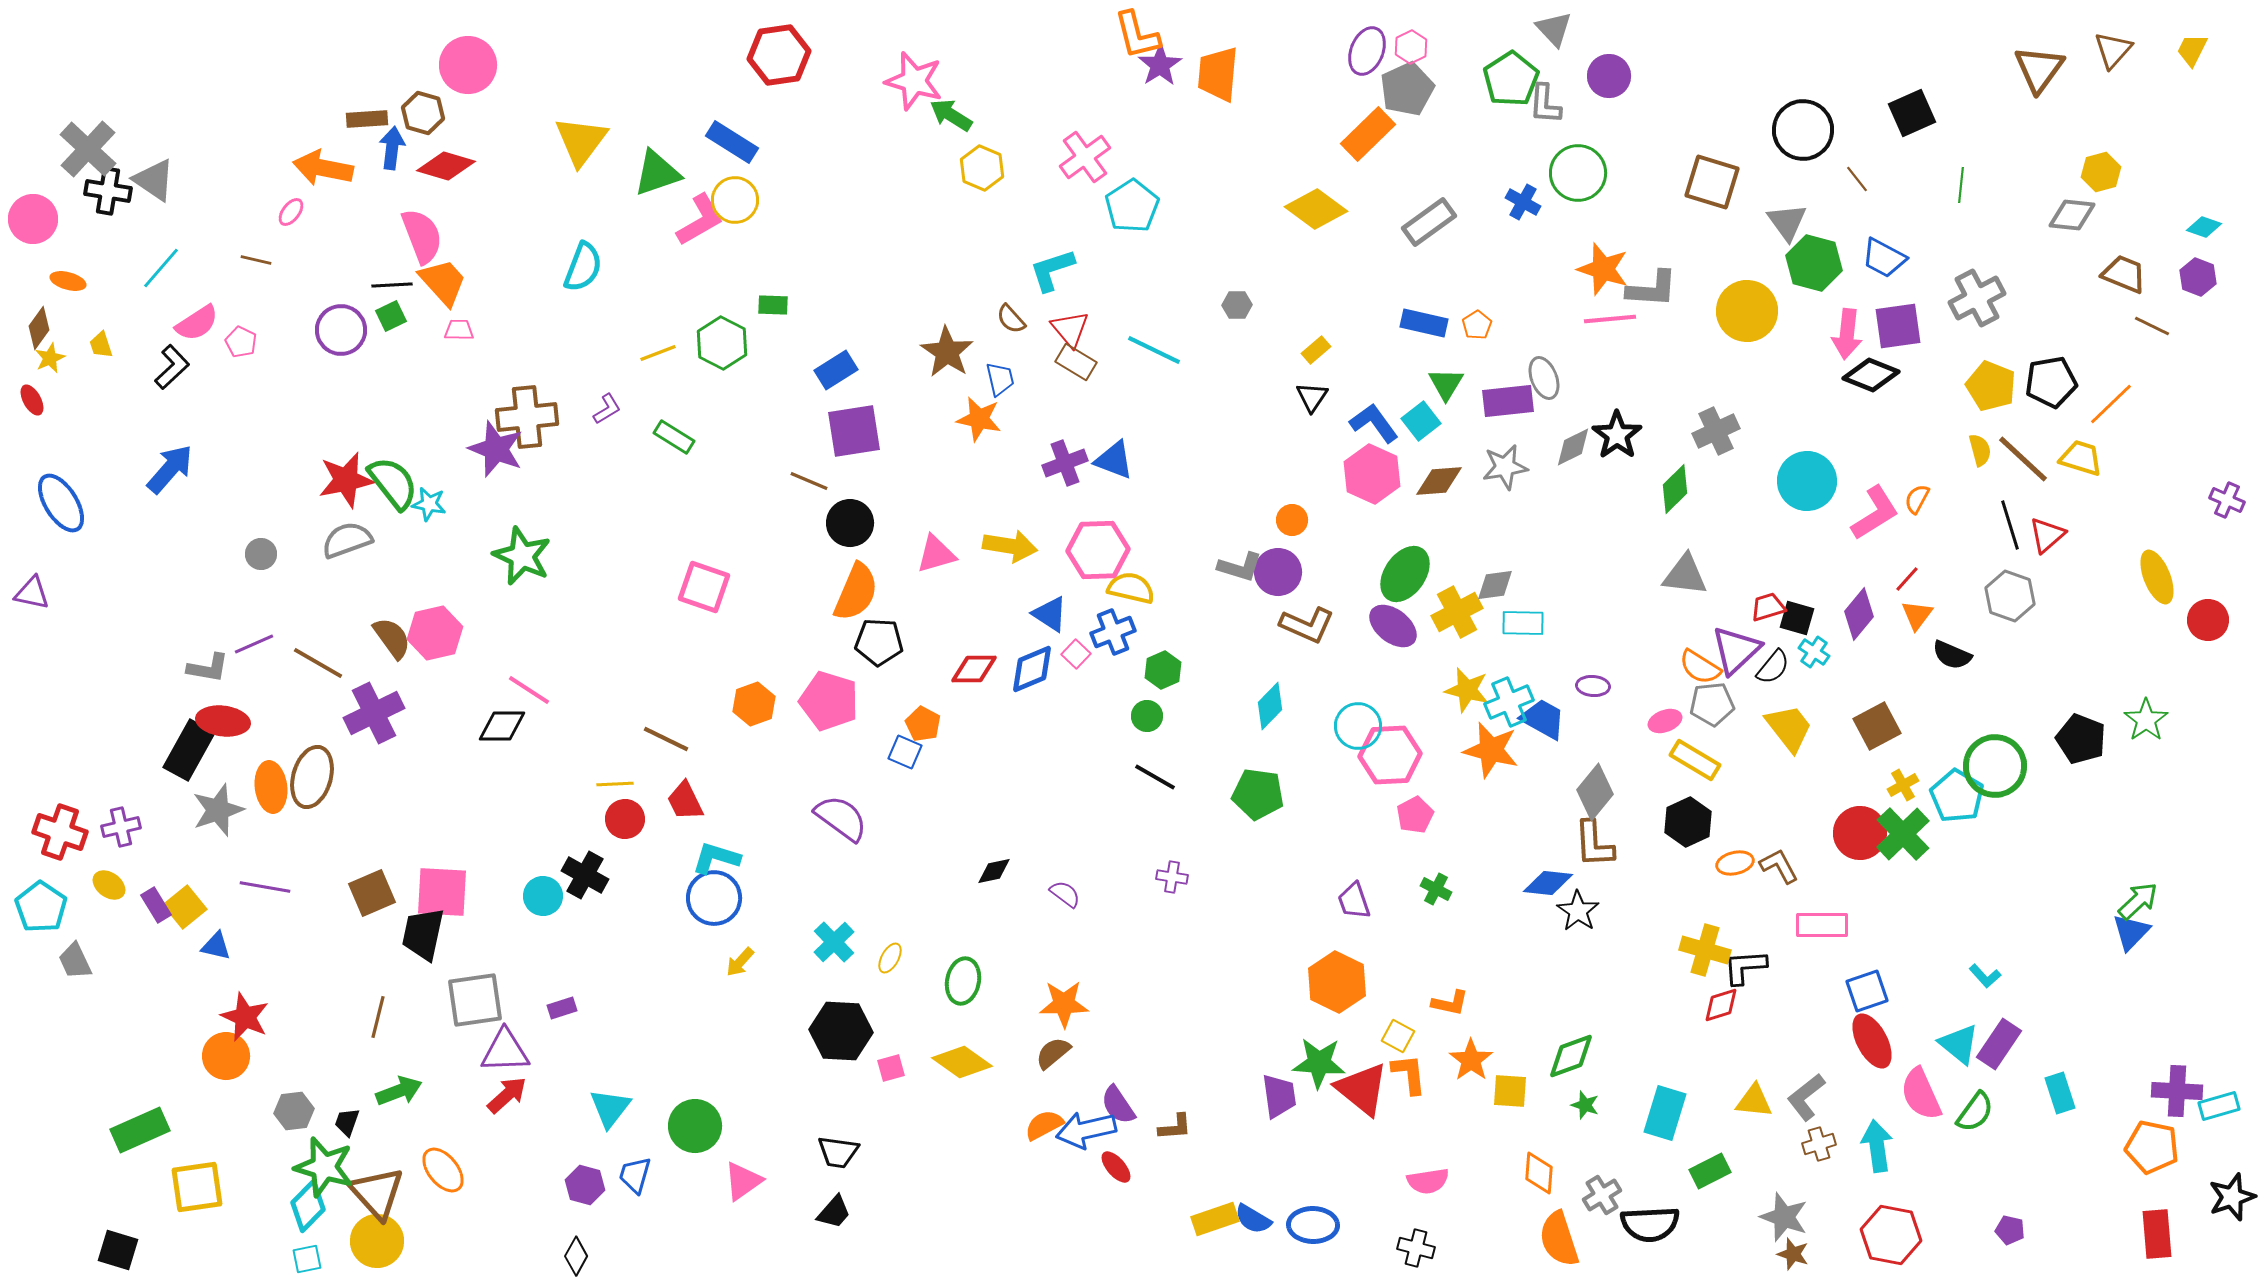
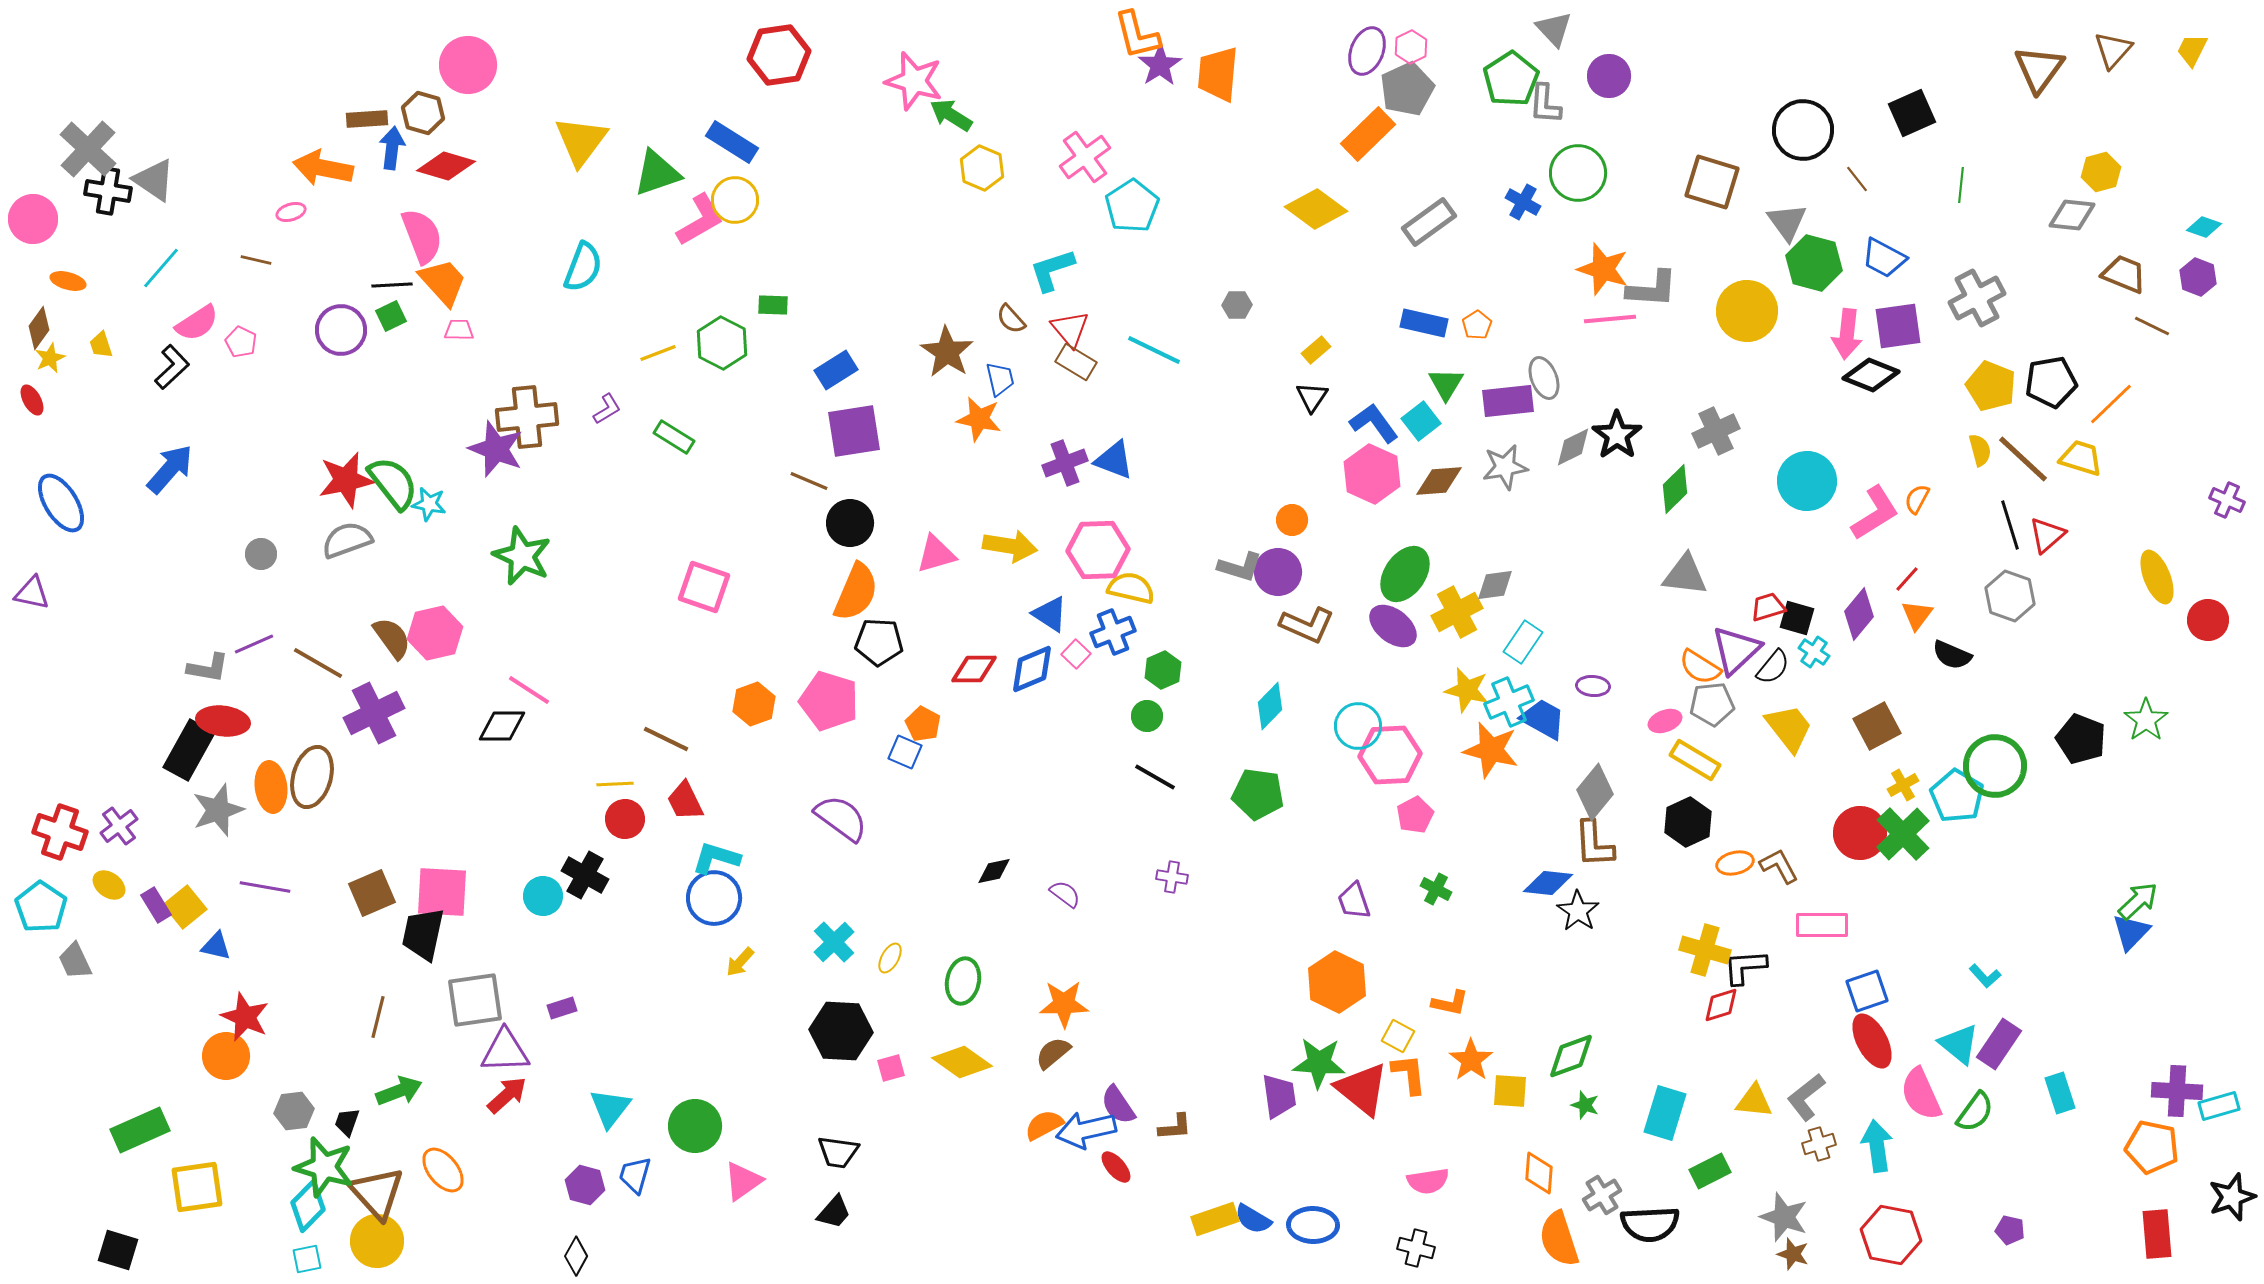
pink ellipse at (291, 212): rotated 36 degrees clockwise
cyan rectangle at (1523, 623): moved 19 px down; rotated 57 degrees counterclockwise
purple cross at (121, 827): moved 2 px left, 1 px up; rotated 24 degrees counterclockwise
